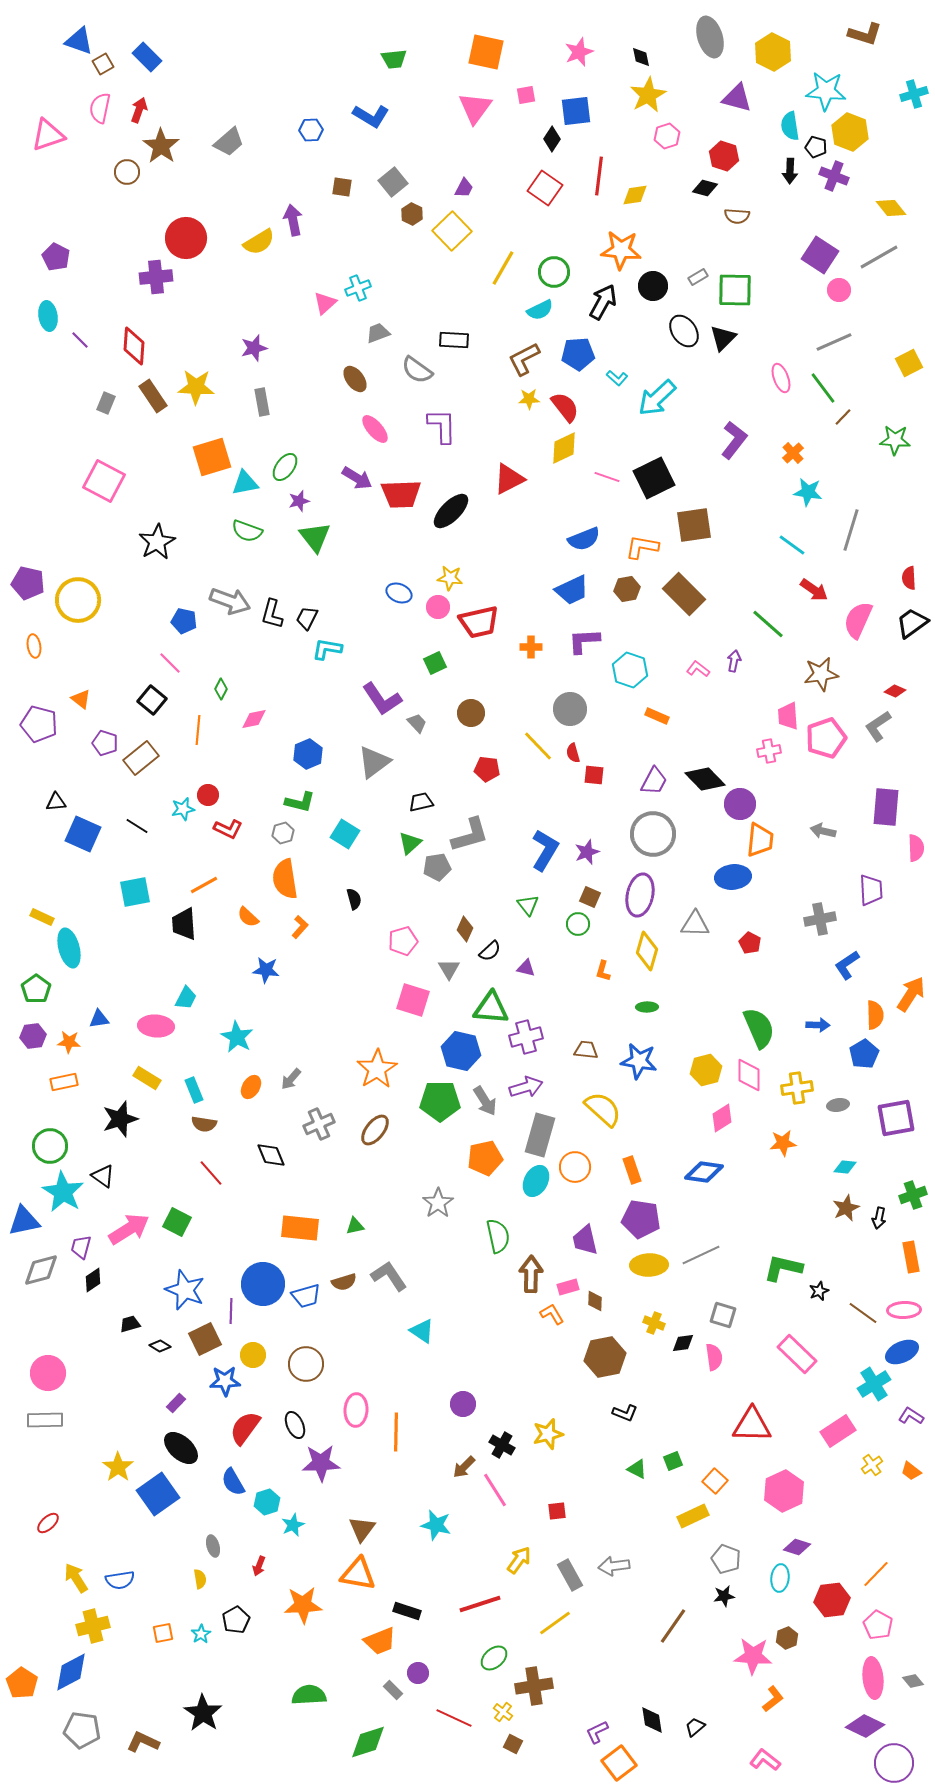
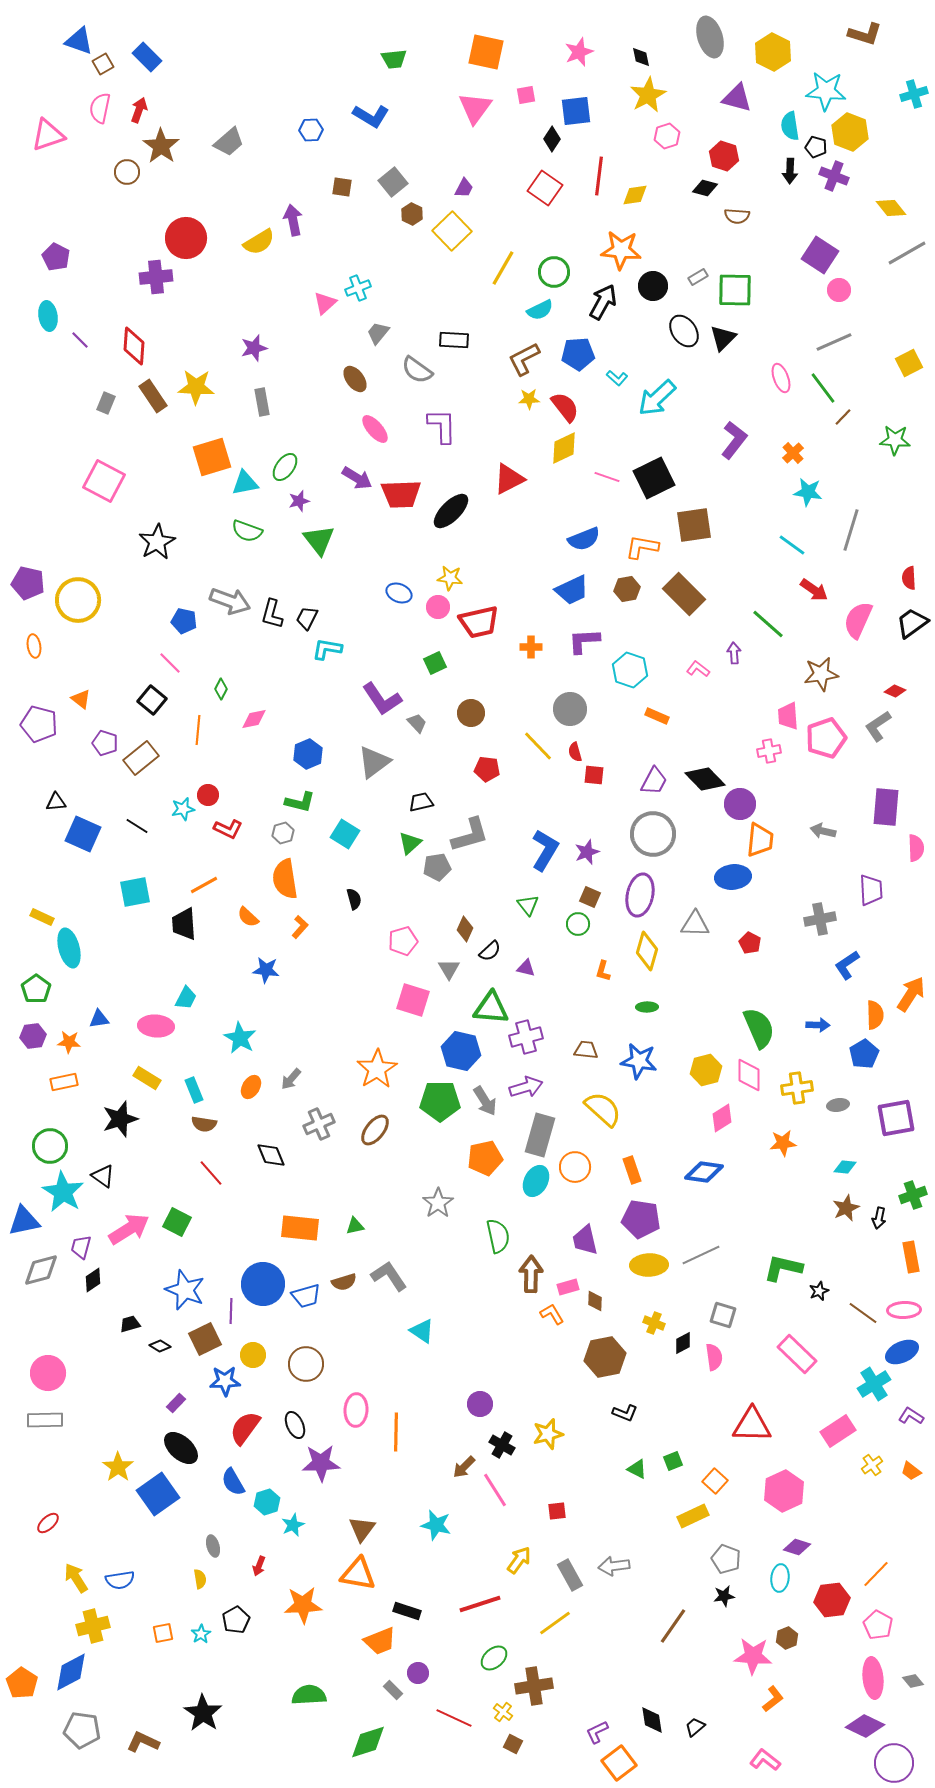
gray line at (879, 257): moved 28 px right, 4 px up
gray trapezoid at (378, 333): rotated 30 degrees counterclockwise
green triangle at (315, 537): moved 4 px right, 3 px down
purple arrow at (734, 661): moved 8 px up; rotated 15 degrees counterclockwise
red semicircle at (573, 753): moved 2 px right, 1 px up
cyan star at (237, 1037): moved 3 px right, 1 px down
black diamond at (683, 1343): rotated 20 degrees counterclockwise
purple circle at (463, 1404): moved 17 px right
